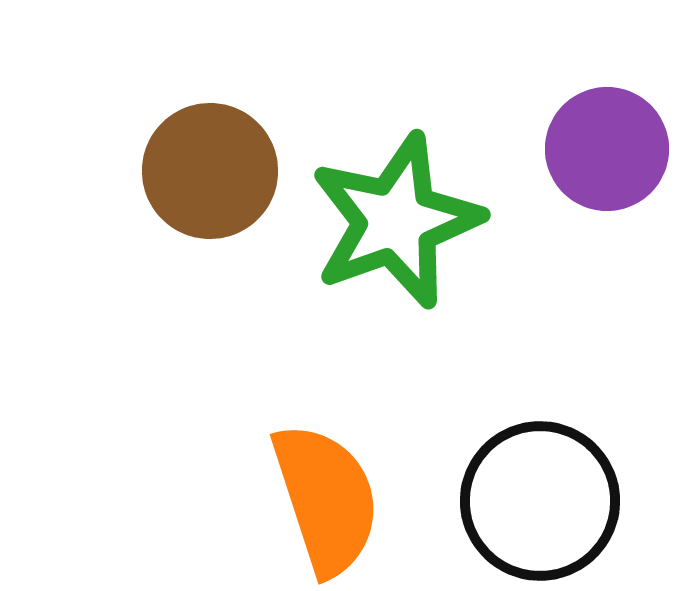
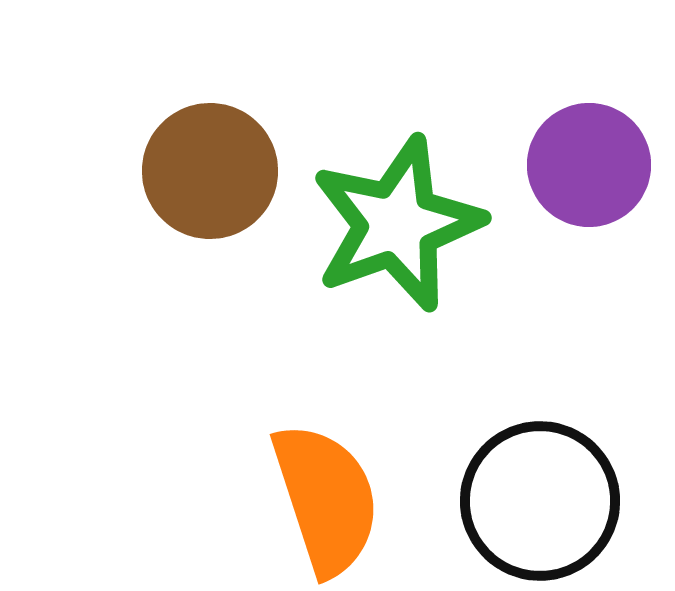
purple circle: moved 18 px left, 16 px down
green star: moved 1 px right, 3 px down
